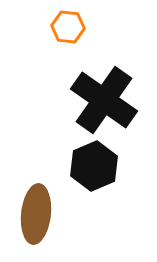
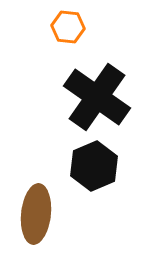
black cross: moved 7 px left, 3 px up
